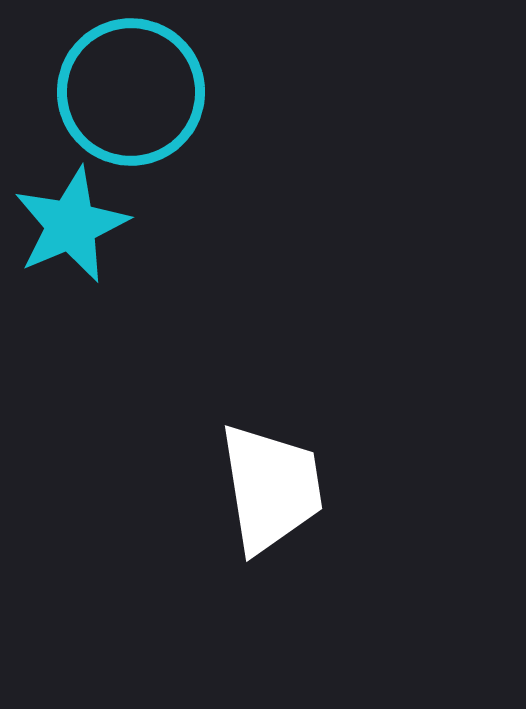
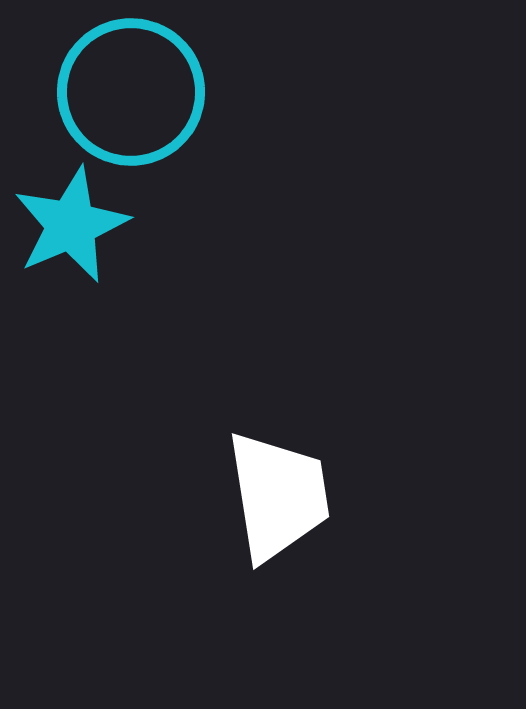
white trapezoid: moved 7 px right, 8 px down
